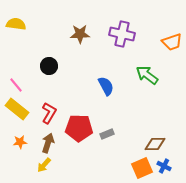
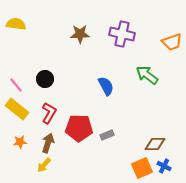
black circle: moved 4 px left, 13 px down
gray rectangle: moved 1 px down
